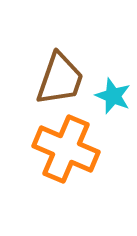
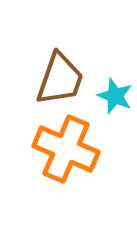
cyan star: moved 2 px right
